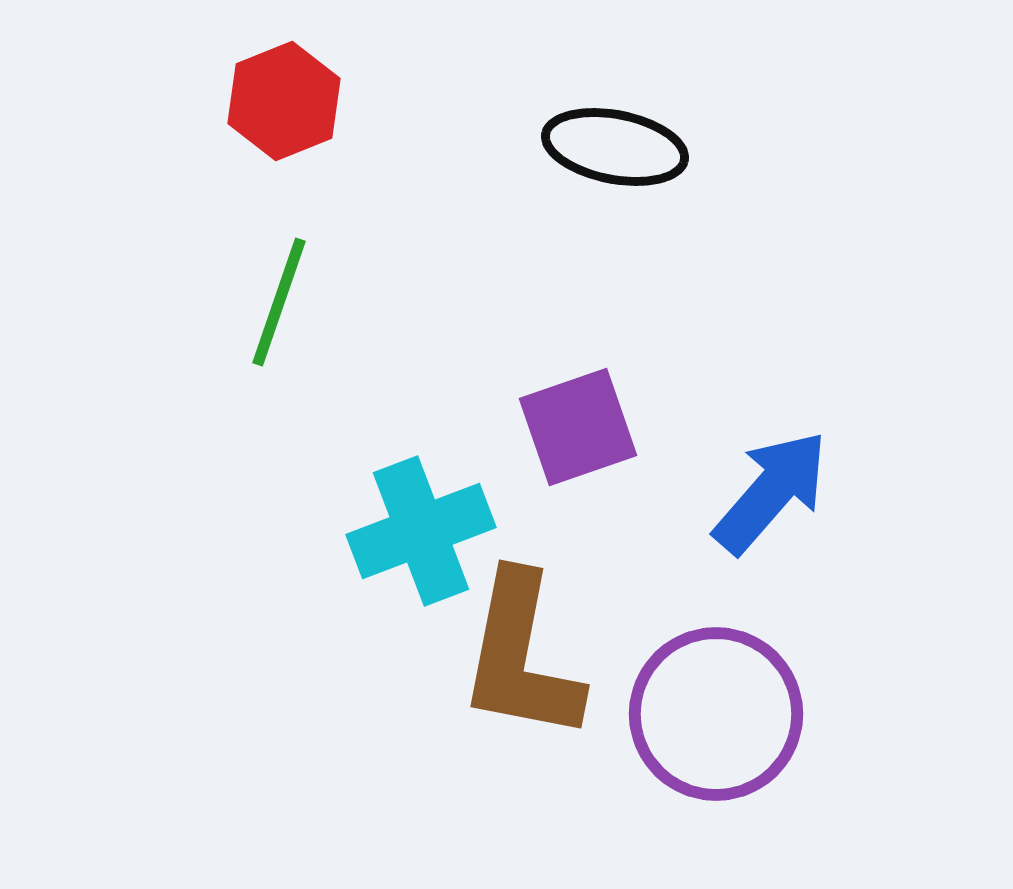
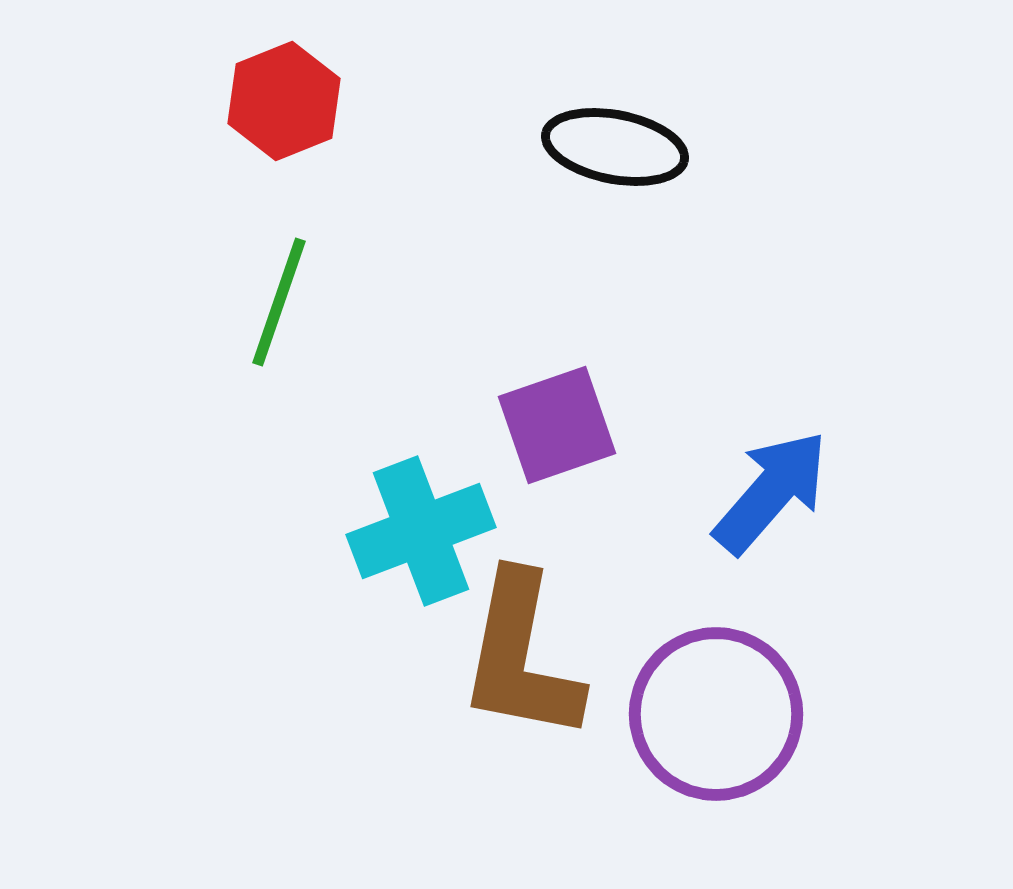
purple square: moved 21 px left, 2 px up
